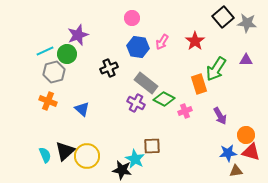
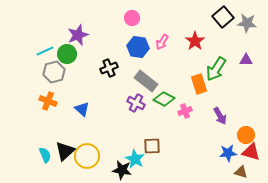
gray rectangle: moved 2 px up
brown triangle: moved 5 px right, 1 px down; rotated 24 degrees clockwise
